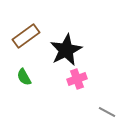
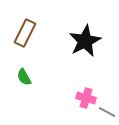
brown rectangle: moved 1 px left, 3 px up; rotated 28 degrees counterclockwise
black star: moved 19 px right, 9 px up
pink cross: moved 9 px right, 19 px down; rotated 36 degrees clockwise
